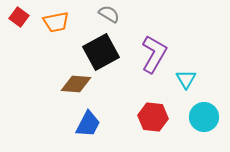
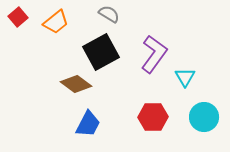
red square: moved 1 px left; rotated 12 degrees clockwise
orange trapezoid: rotated 28 degrees counterclockwise
purple L-shape: rotated 6 degrees clockwise
cyan triangle: moved 1 px left, 2 px up
brown diamond: rotated 32 degrees clockwise
red hexagon: rotated 8 degrees counterclockwise
